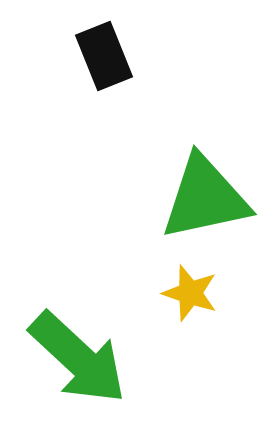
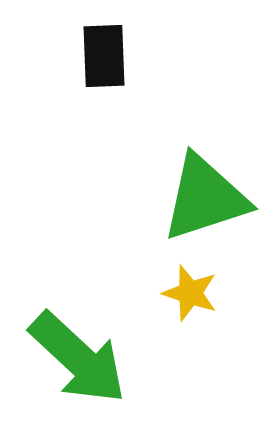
black rectangle: rotated 20 degrees clockwise
green triangle: rotated 6 degrees counterclockwise
